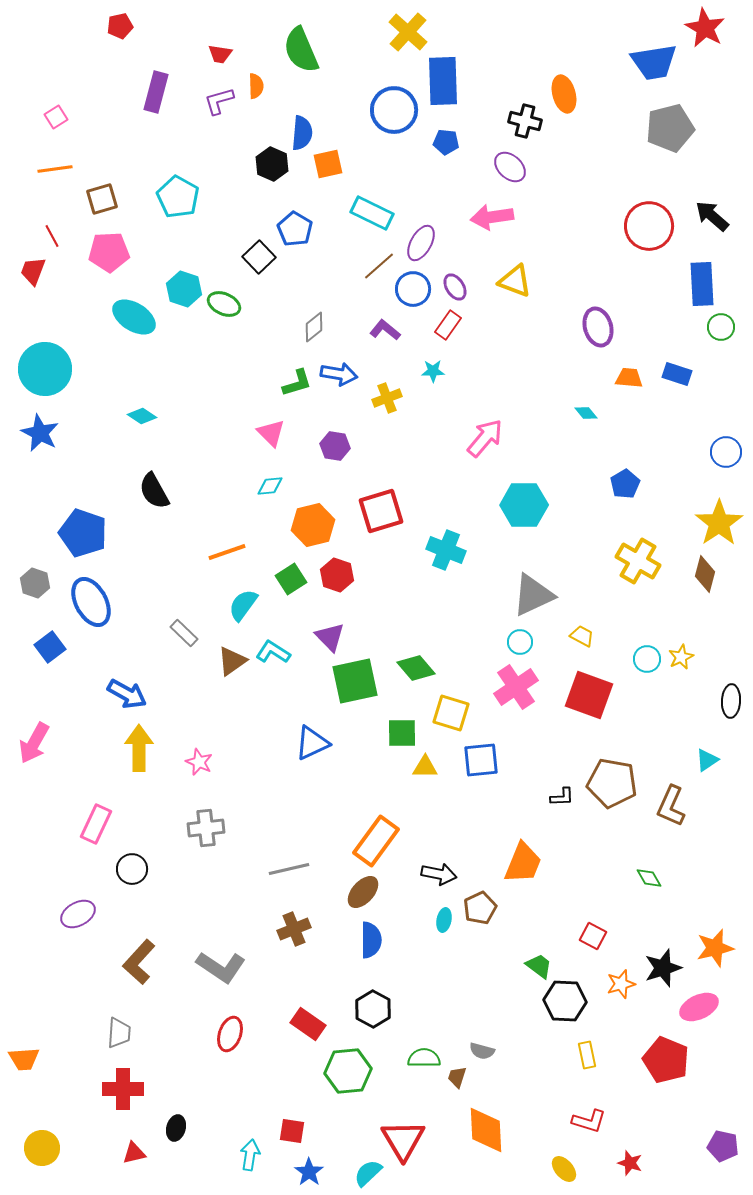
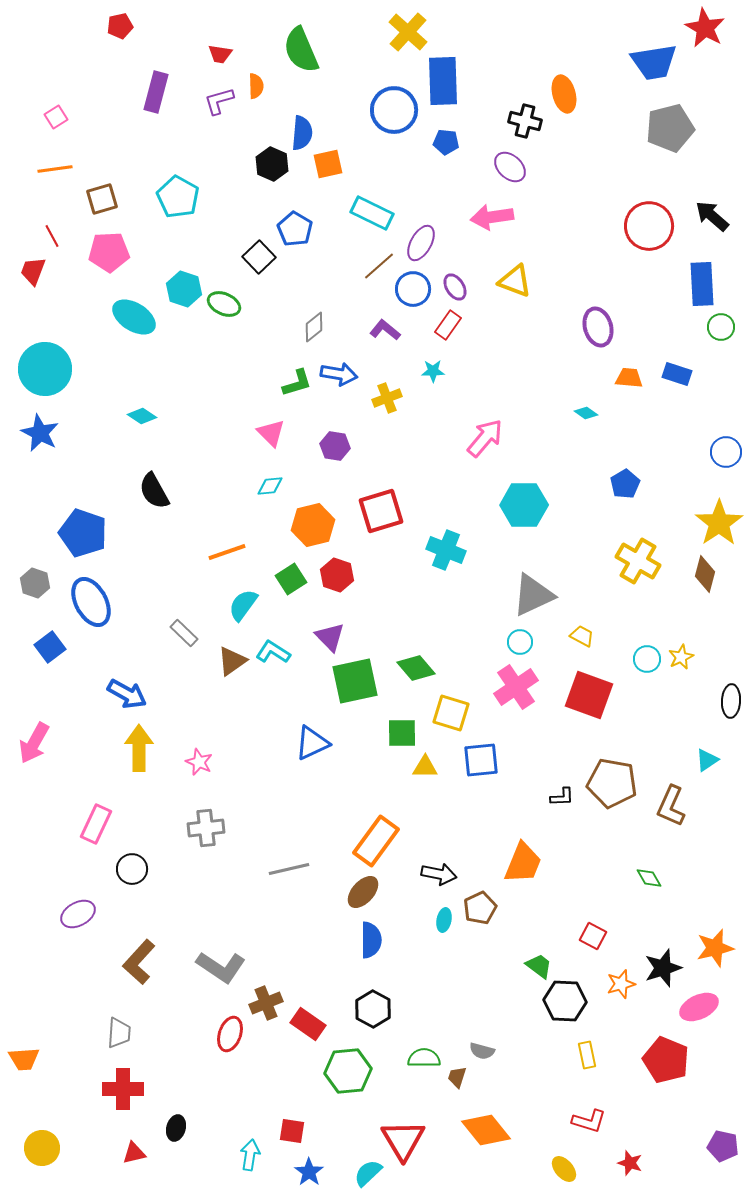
cyan diamond at (586, 413): rotated 15 degrees counterclockwise
brown cross at (294, 929): moved 28 px left, 74 px down
orange diamond at (486, 1130): rotated 36 degrees counterclockwise
